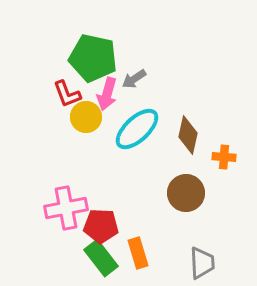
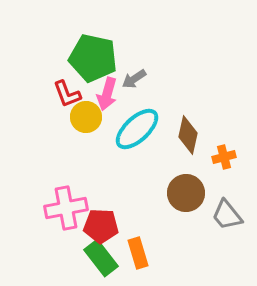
orange cross: rotated 20 degrees counterclockwise
gray trapezoid: moved 25 px right, 48 px up; rotated 144 degrees clockwise
